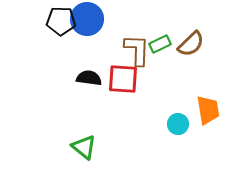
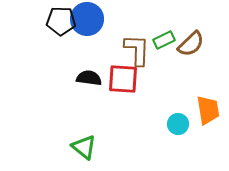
green rectangle: moved 4 px right, 4 px up
